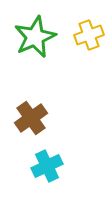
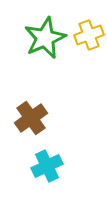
green star: moved 10 px right, 1 px down
